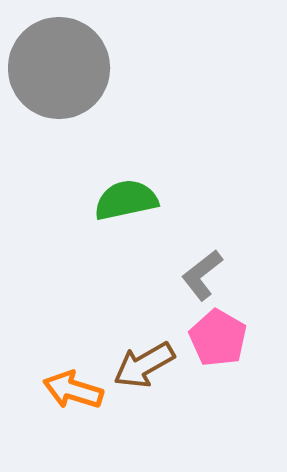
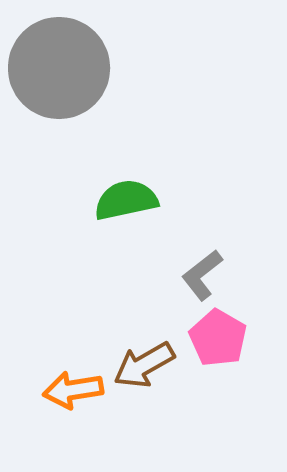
orange arrow: rotated 26 degrees counterclockwise
